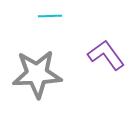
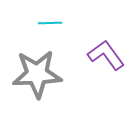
cyan line: moved 7 px down
